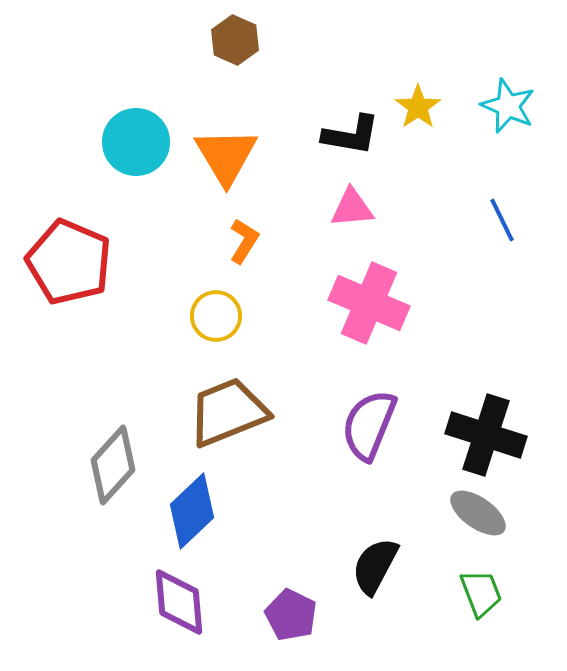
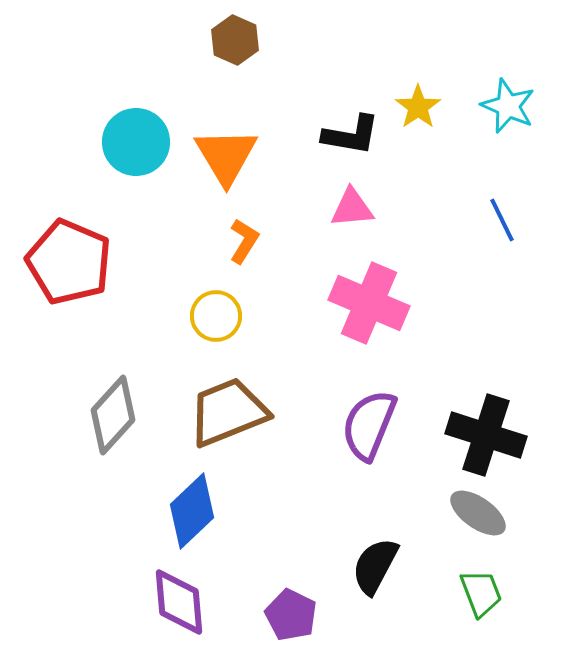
gray diamond: moved 50 px up
